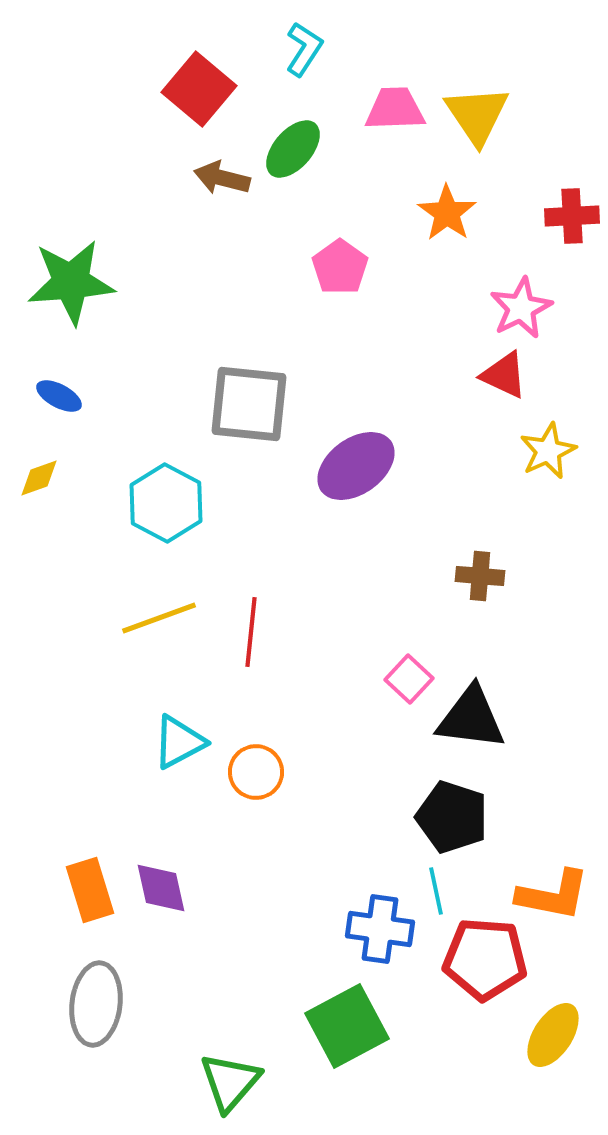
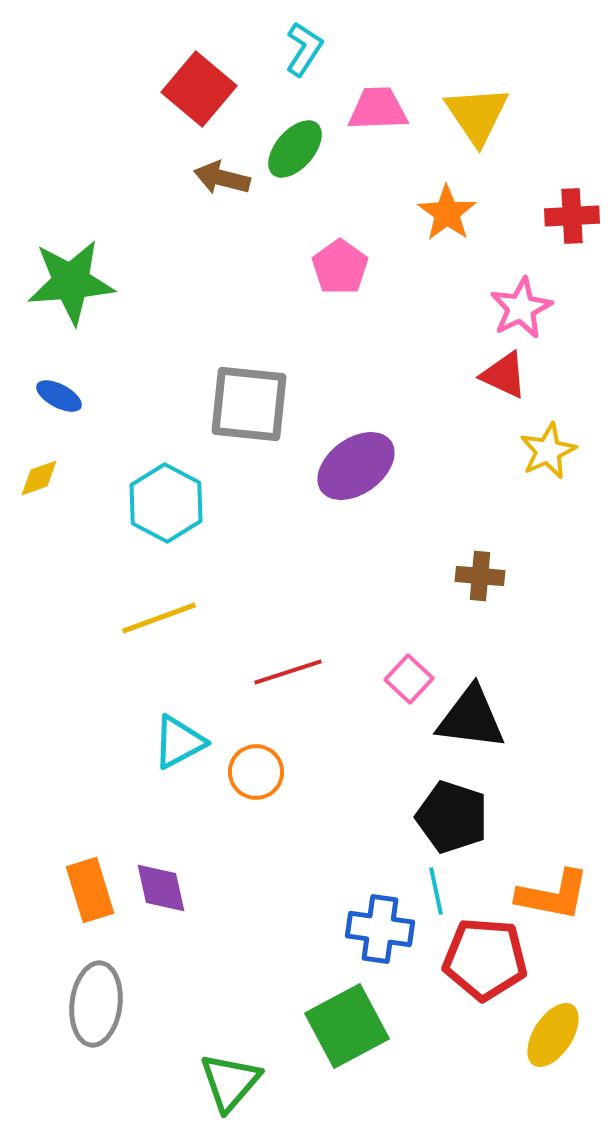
pink trapezoid: moved 17 px left
green ellipse: moved 2 px right
red line: moved 37 px right, 40 px down; rotated 66 degrees clockwise
